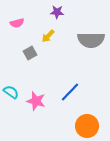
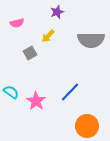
purple star: rotated 24 degrees counterclockwise
pink star: rotated 18 degrees clockwise
